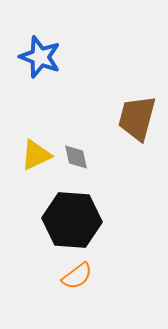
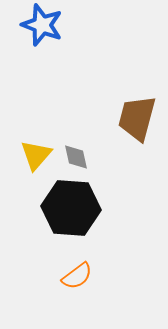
blue star: moved 2 px right, 32 px up
yellow triangle: rotated 24 degrees counterclockwise
black hexagon: moved 1 px left, 12 px up
